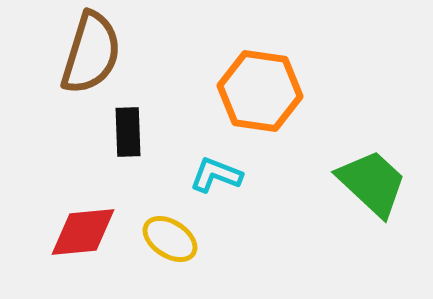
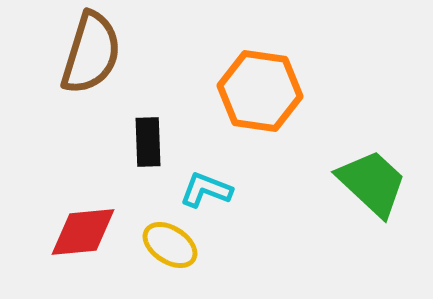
black rectangle: moved 20 px right, 10 px down
cyan L-shape: moved 10 px left, 15 px down
yellow ellipse: moved 6 px down
